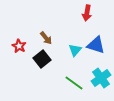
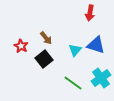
red arrow: moved 3 px right
red star: moved 2 px right
black square: moved 2 px right
green line: moved 1 px left
